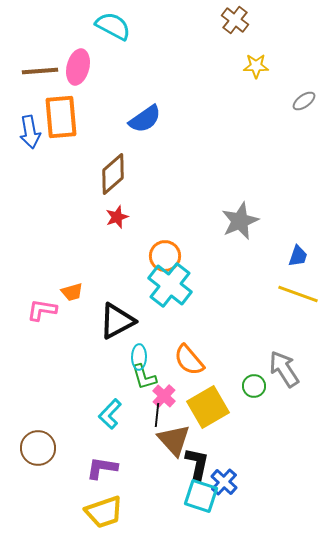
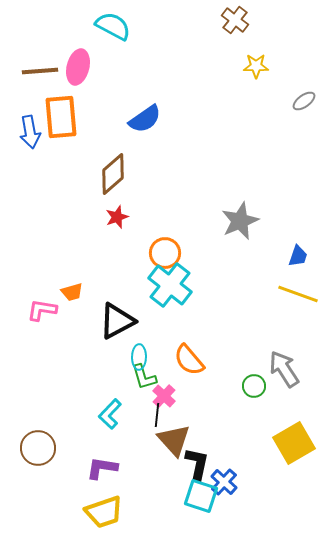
orange circle: moved 3 px up
yellow square: moved 86 px right, 36 px down
